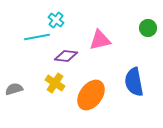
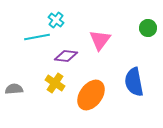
pink triangle: rotated 40 degrees counterclockwise
gray semicircle: rotated 12 degrees clockwise
